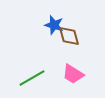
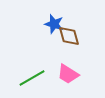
blue star: moved 1 px up
pink trapezoid: moved 5 px left
